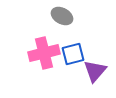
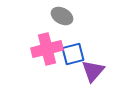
pink cross: moved 3 px right, 4 px up
purple triangle: moved 2 px left
